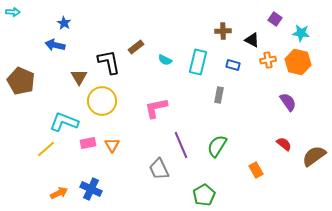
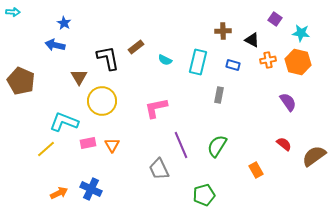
black L-shape: moved 1 px left, 4 px up
green pentagon: rotated 15 degrees clockwise
